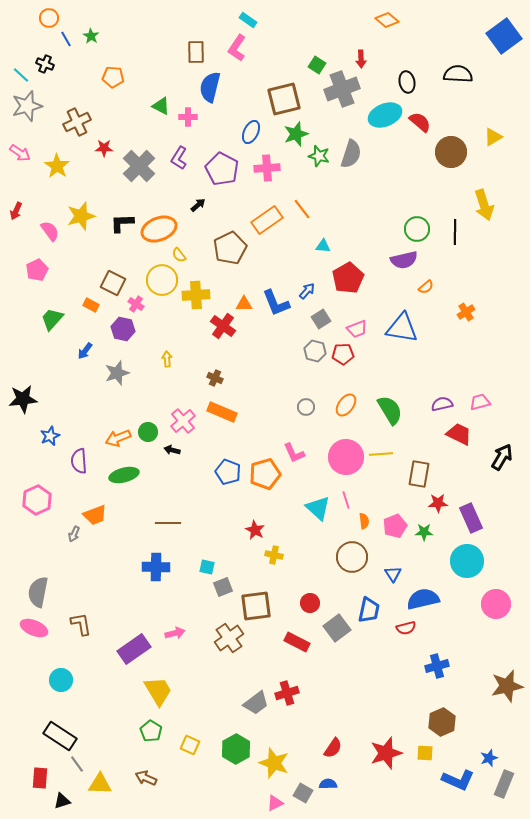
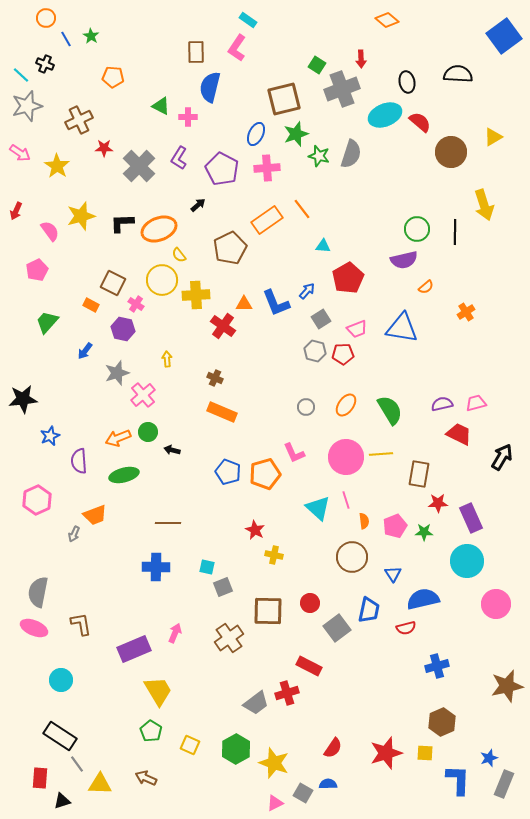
orange circle at (49, 18): moved 3 px left
brown cross at (77, 122): moved 2 px right, 2 px up
blue ellipse at (251, 132): moved 5 px right, 2 px down
green trapezoid at (52, 319): moved 5 px left, 3 px down
pink trapezoid at (480, 402): moved 4 px left, 1 px down
pink cross at (183, 421): moved 40 px left, 26 px up
brown square at (256, 606): moved 12 px right, 5 px down; rotated 8 degrees clockwise
pink arrow at (175, 633): rotated 54 degrees counterclockwise
red rectangle at (297, 642): moved 12 px right, 24 px down
purple rectangle at (134, 649): rotated 12 degrees clockwise
blue L-shape at (458, 780): rotated 112 degrees counterclockwise
